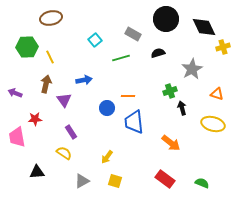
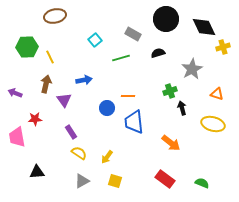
brown ellipse: moved 4 px right, 2 px up
yellow semicircle: moved 15 px right
